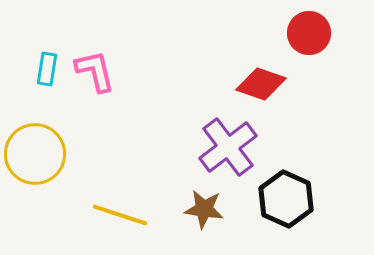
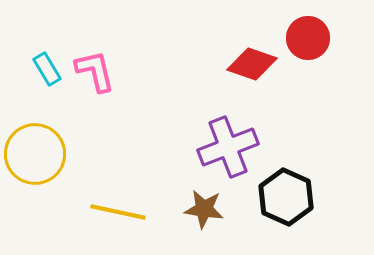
red circle: moved 1 px left, 5 px down
cyan rectangle: rotated 40 degrees counterclockwise
red diamond: moved 9 px left, 20 px up
purple cross: rotated 16 degrees clockwise
black hexagon: moved 2 px up
yellow line: moved 2 px left, 3 px up; rotated 6 degrees counterclockwise
